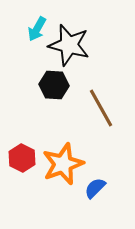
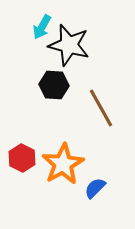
cyan arrow: moved 5 px right, 2 px up
orange star: rotated 9 degrees counterclockwise
